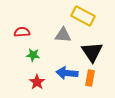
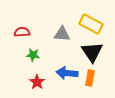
yellow rectangle: moved 8 px right, 8 px down
gray triangle: moved 1 px left, 1 px up
